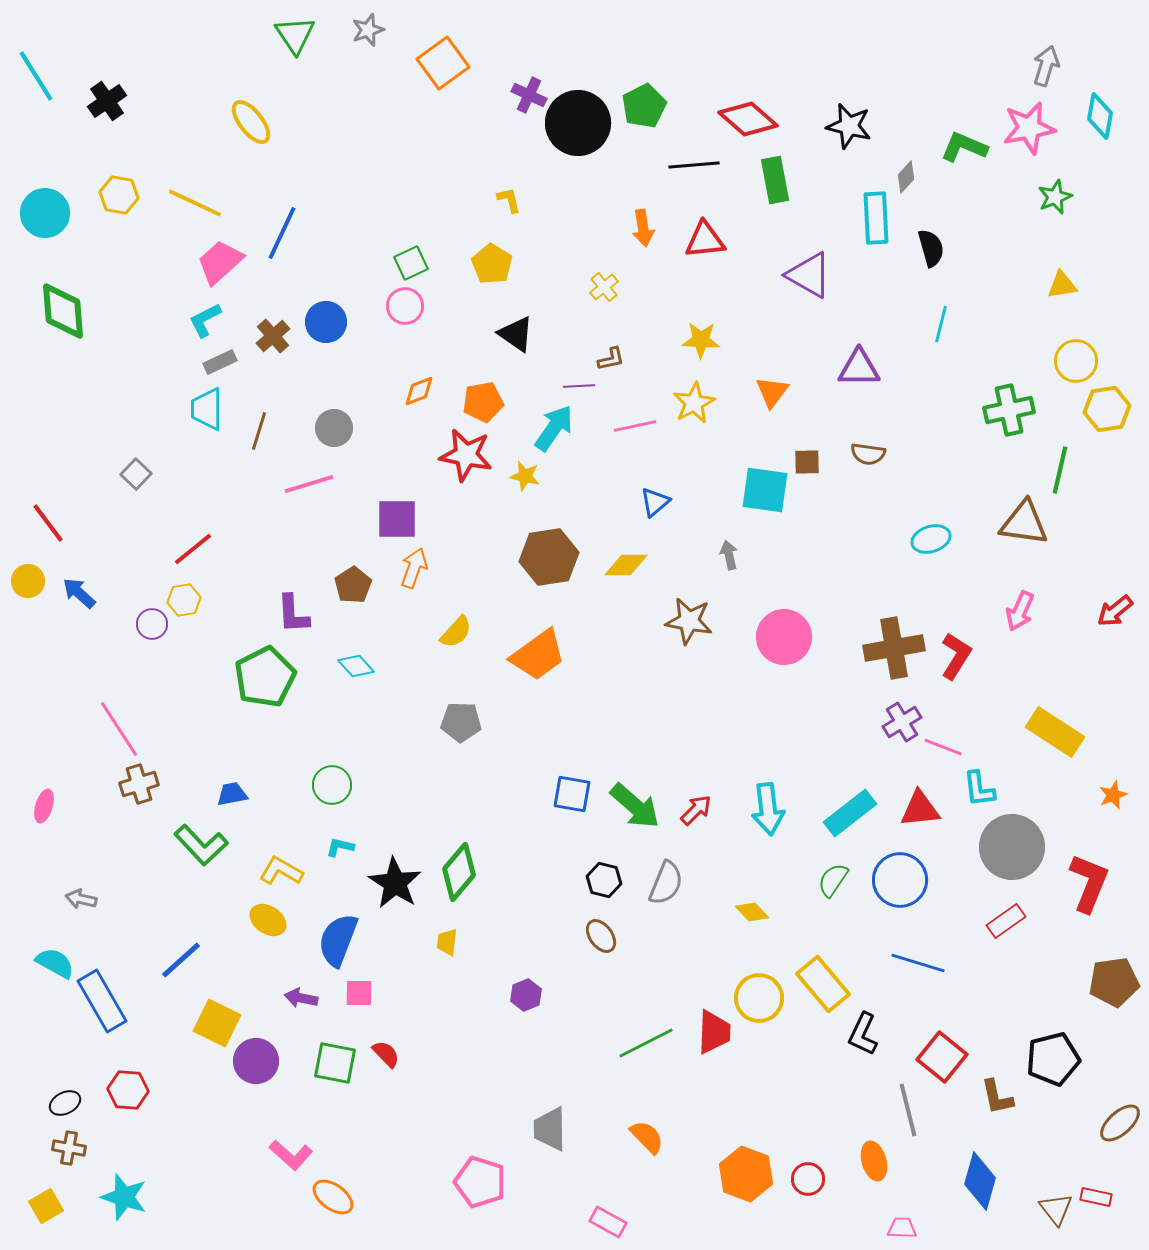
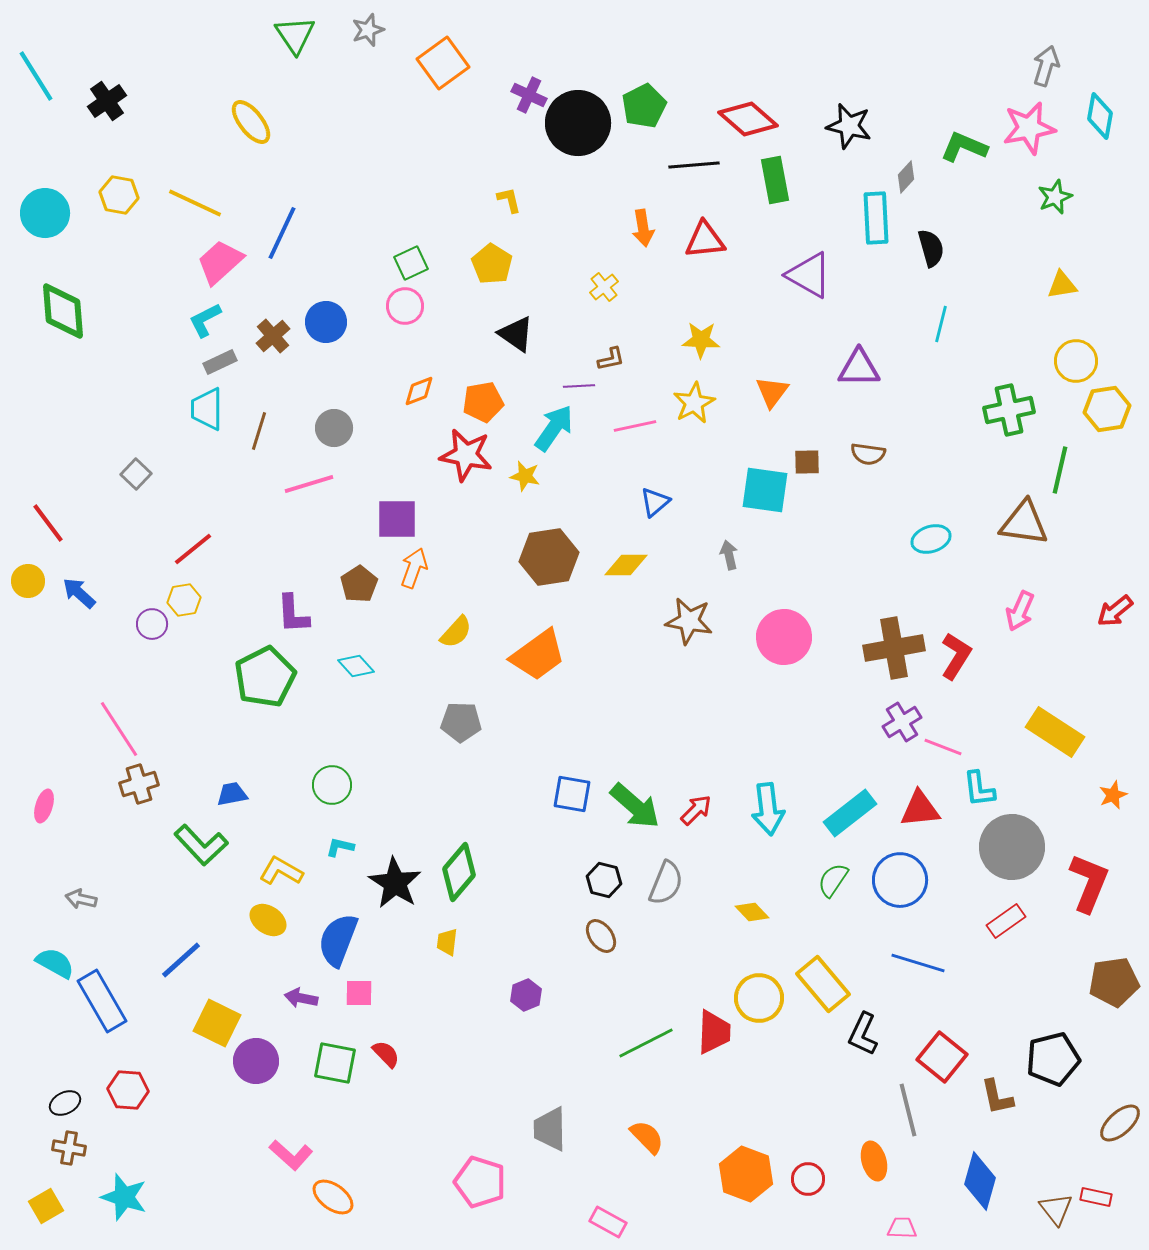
brown pentagon at (353, 585): moved 6 px right, 1 px up
